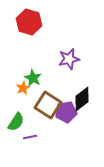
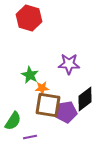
red hexagon: moved 4 px up
purple star: moved 5 px down; rotated 15 degrees clockwise
green star: moved 3 px left, 3 px up
orange star: moved 19 px right; rotated 24 degrees clockwise
black diamond: moved 3 px right
brown square: rotated 24 degrees counterclockwise
green semicircle: moved 3 px left, 1 px up
